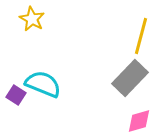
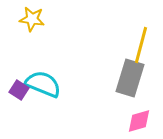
yellow star: rotated 20 degrees counterclockwise
yellow line: moved 9 px down
gray rectangle: rotated 27 degrees counterclockwise
purple square: moved 3 px right, 5 px up
